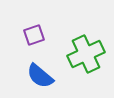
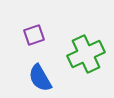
blue semicircle: moved 2 px down; rotated 20 degrees clockwise
